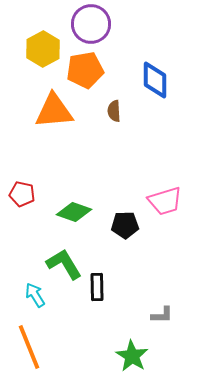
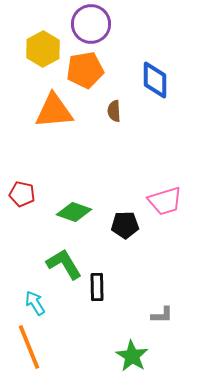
cyan arrow: moved 8 px down
